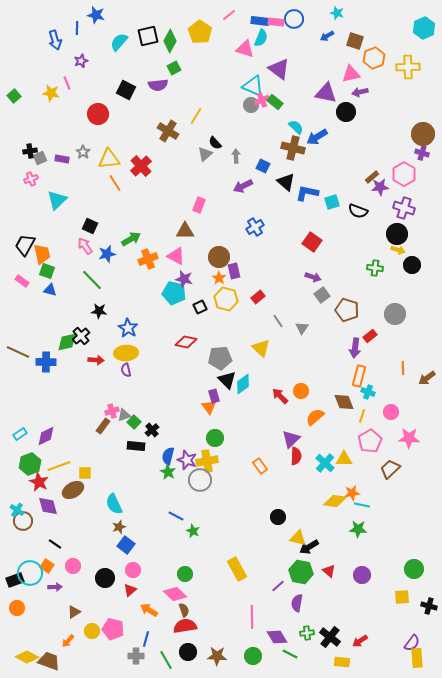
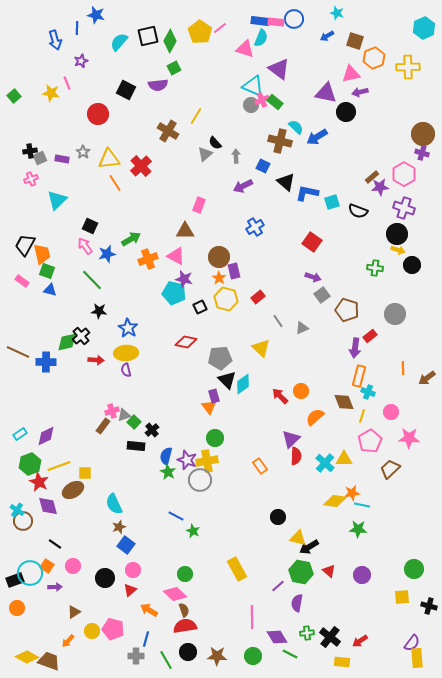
pink line at (229, 15): moved 9 px left, 13 px down
brown cross at (293, 148): moved 13 px left, 7 px up
gray triangle at (302, 328): rotated 32 degrees clockwise
blue semicircle at (168, 456): moved 2 px left
